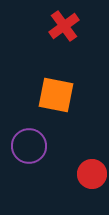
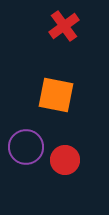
purple circle: moved 3 px left, 1 px down
red circle: moved 27 px left, 14 px up
